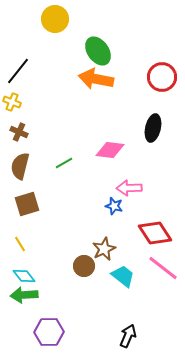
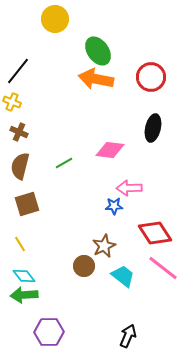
red circle: moved 11 px left
blue star: rotated 18 degrees counterclockwise
brown star: moved 3 px up
